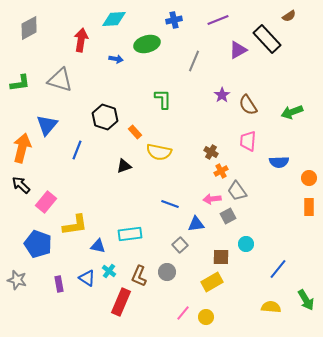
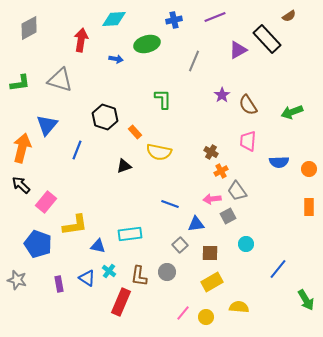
purple line at (218, 20): moved 3 px left, 3 px up
orange circle at (309, 178): moved 9 px up
brown square at (221, 257): moved 11 px left, 4 px up
brown L-shape at (139, 276): rotated 15 degrees counterclockwise
yellow semicircle at (271, 307): moved 32 px left
